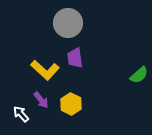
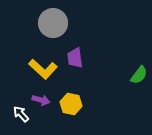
gray circle: moved 15 px left
yellow L-shape: moved 2 px left, 1 px up
green semicircle: rotated 12 degrees counterclockwise
purple arrow: rotated 36 degrees counterclockwise
yellow hexagon: rotated 15 degrees counterclockwise
